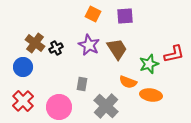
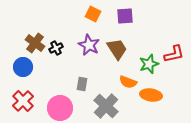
pink circle: moved 1 px right, 1 px down
